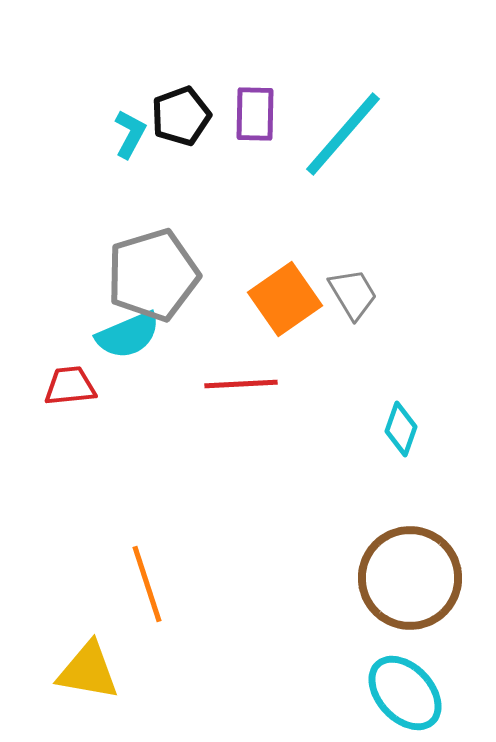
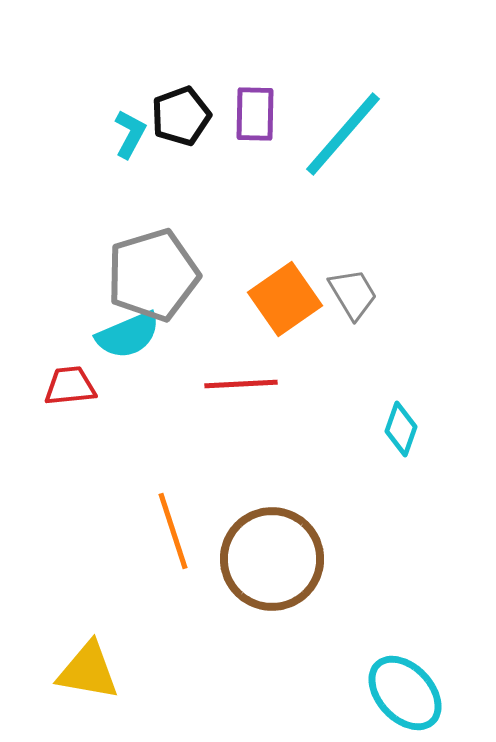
brown circle: moved 138 px left, 19 px up
orange line: moved 26 px right, 53 px up
